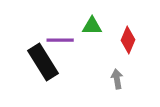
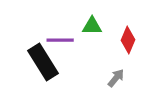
gray arrow: moved 1 px left, 1 px up; rotated 48 degrees clockwise
